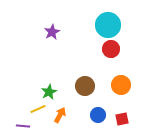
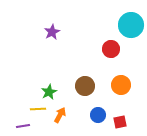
cyan circle: moved 23 px right
yellow line: rotated 21 degrees clockwise
red square: moved 2 px left, 3 px down
purple line: rotated 16 degrees counterclockwise
